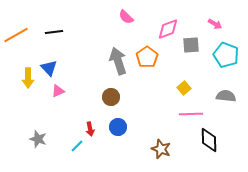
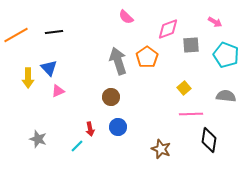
pink arrow: moved 2 px up
black diamond: rotated 10 degrees clockwise
